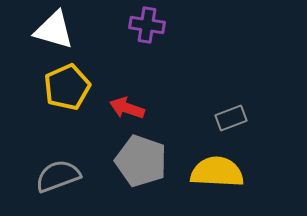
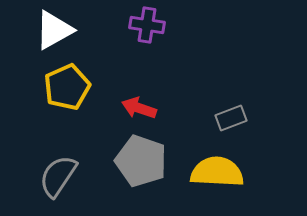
white triangle: rotated 45 degrees counterclockwise
red arrow: moved 12 px right
gray semicircle: rotated 36 degrees counterclockwise
